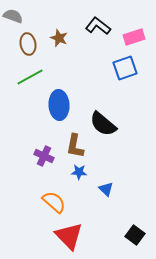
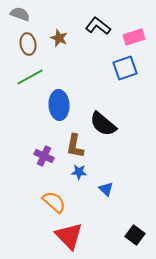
gray semicircle: moved 7 px right, 2 px up
